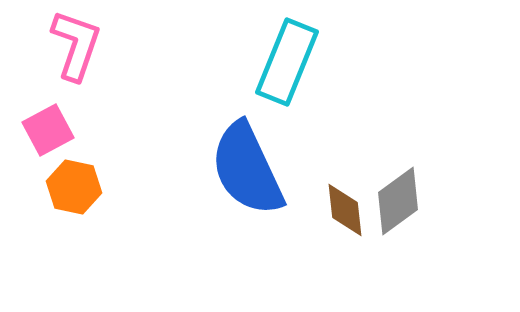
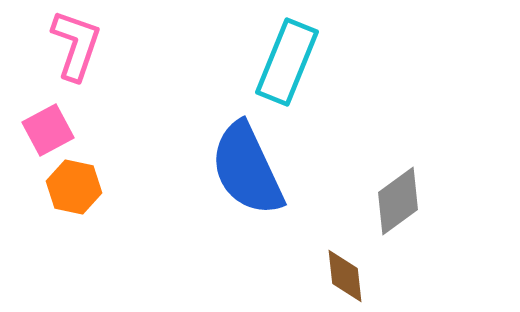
brown diamond: moved 66 px down
